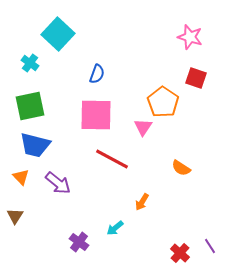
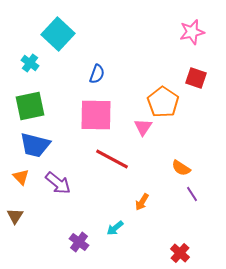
pink star: moved 2 px right, 5 px up; rotated 30 degrees counterclockwise
purple line: moved 18 px left, 52 px up
